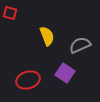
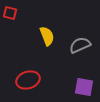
purple square: moved 19 px right, 14 px down; rotated 24 degrees counterclockwise
